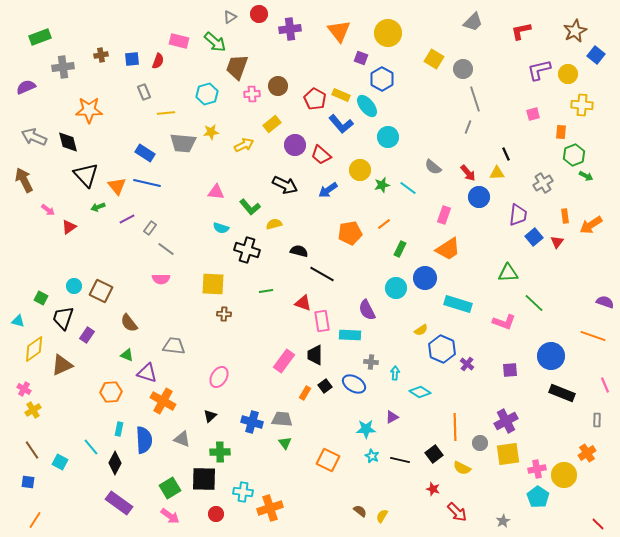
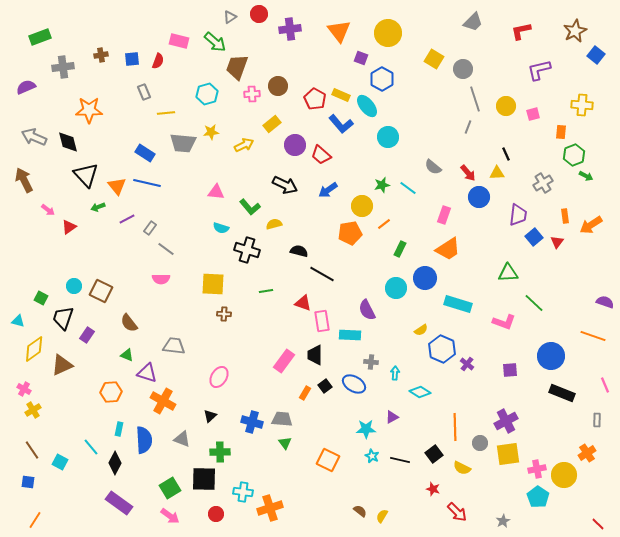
yellow circle at (568, 74): moved 62 px left, 32 px down
yellow circle at (360, 170): moved 2 px right, 36 px down
